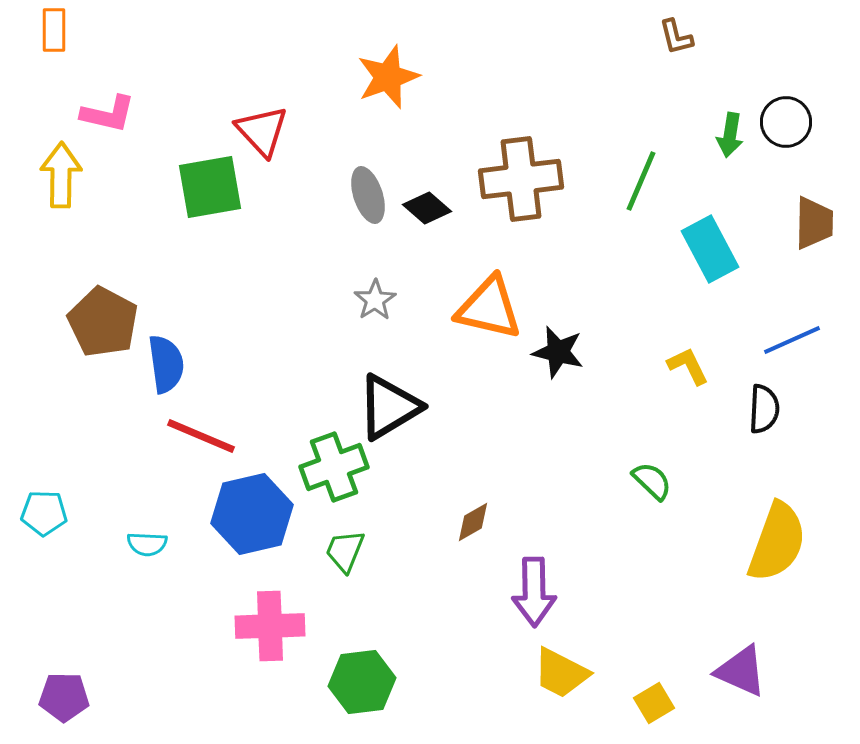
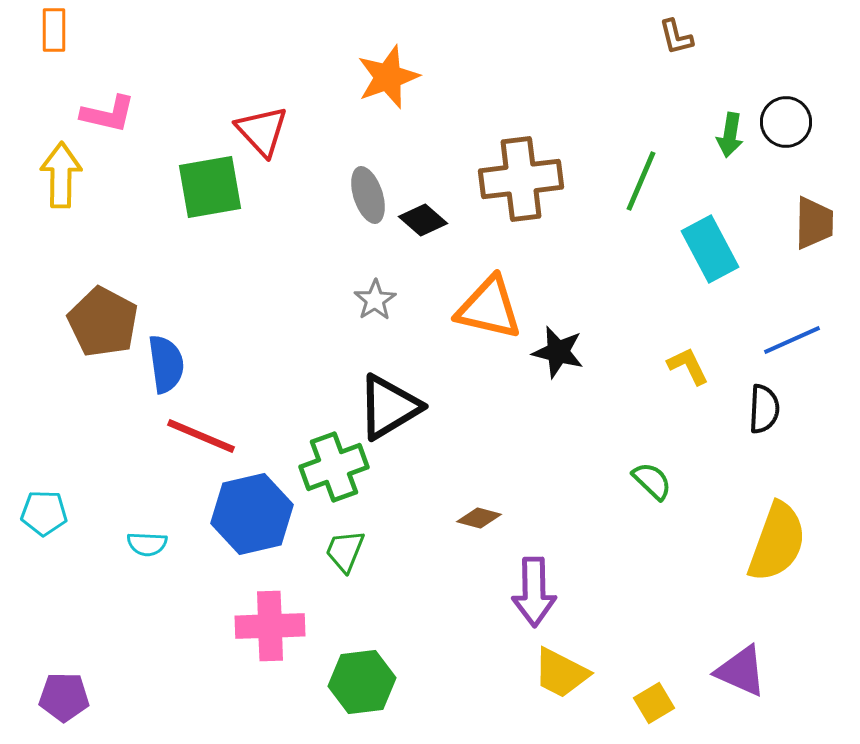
black diamond: moved 4 px left, 12 px down
brown diamond: moved 6 px right, 4 px up; rotated 45 degrees clockwise
